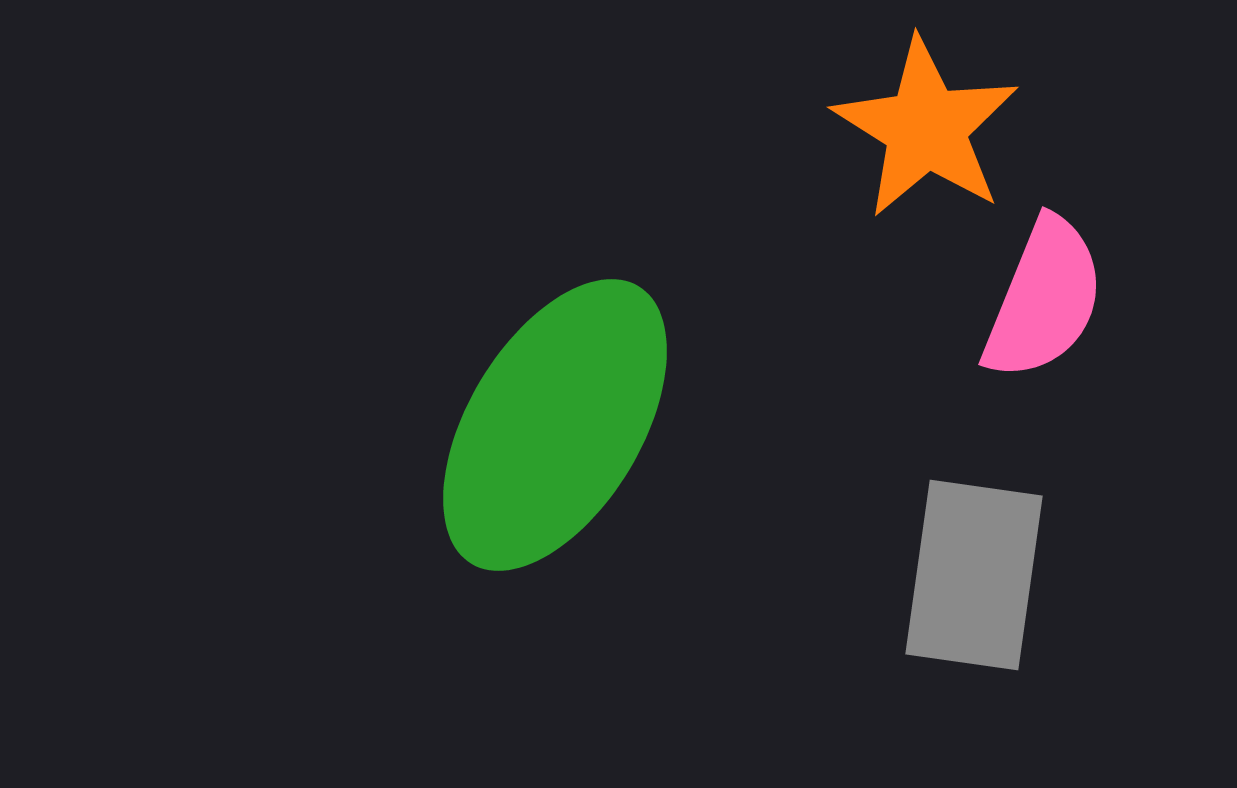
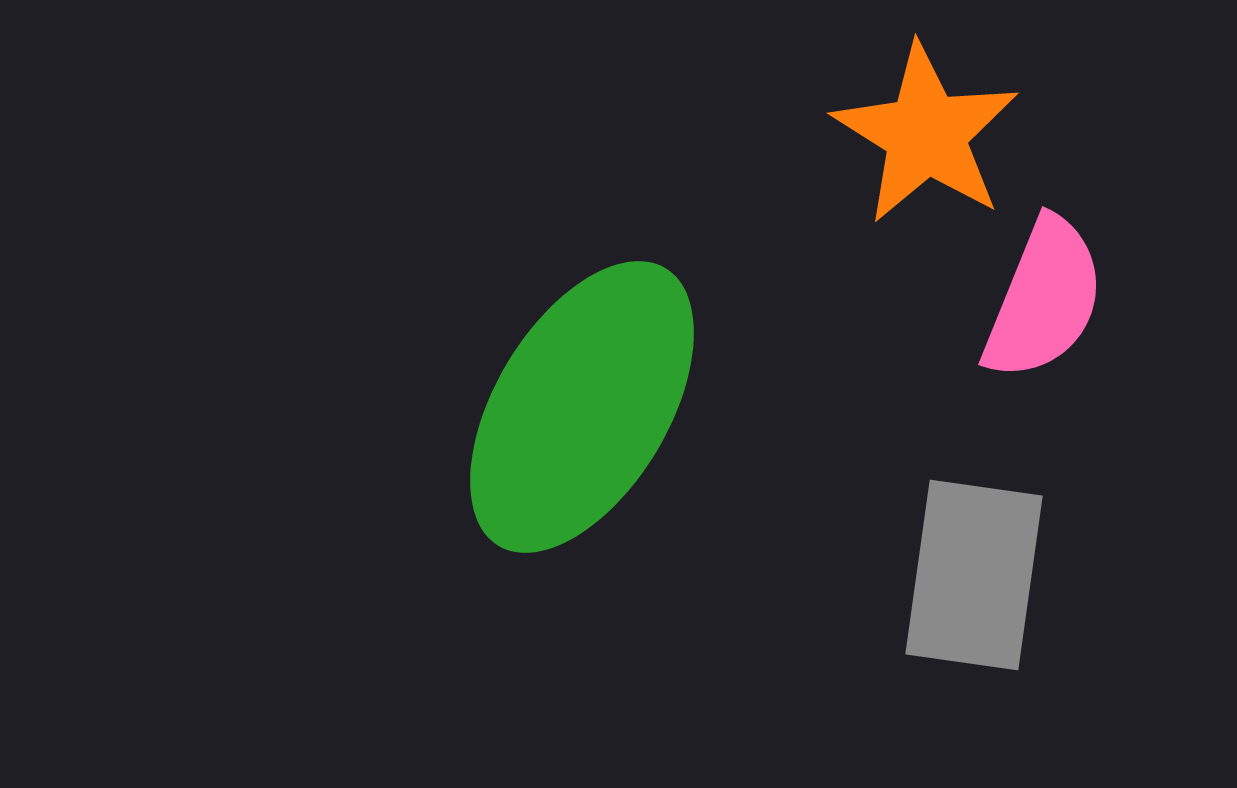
orange star: moved 6 px down
green ellipse: moved 27 px right, 18 px up
